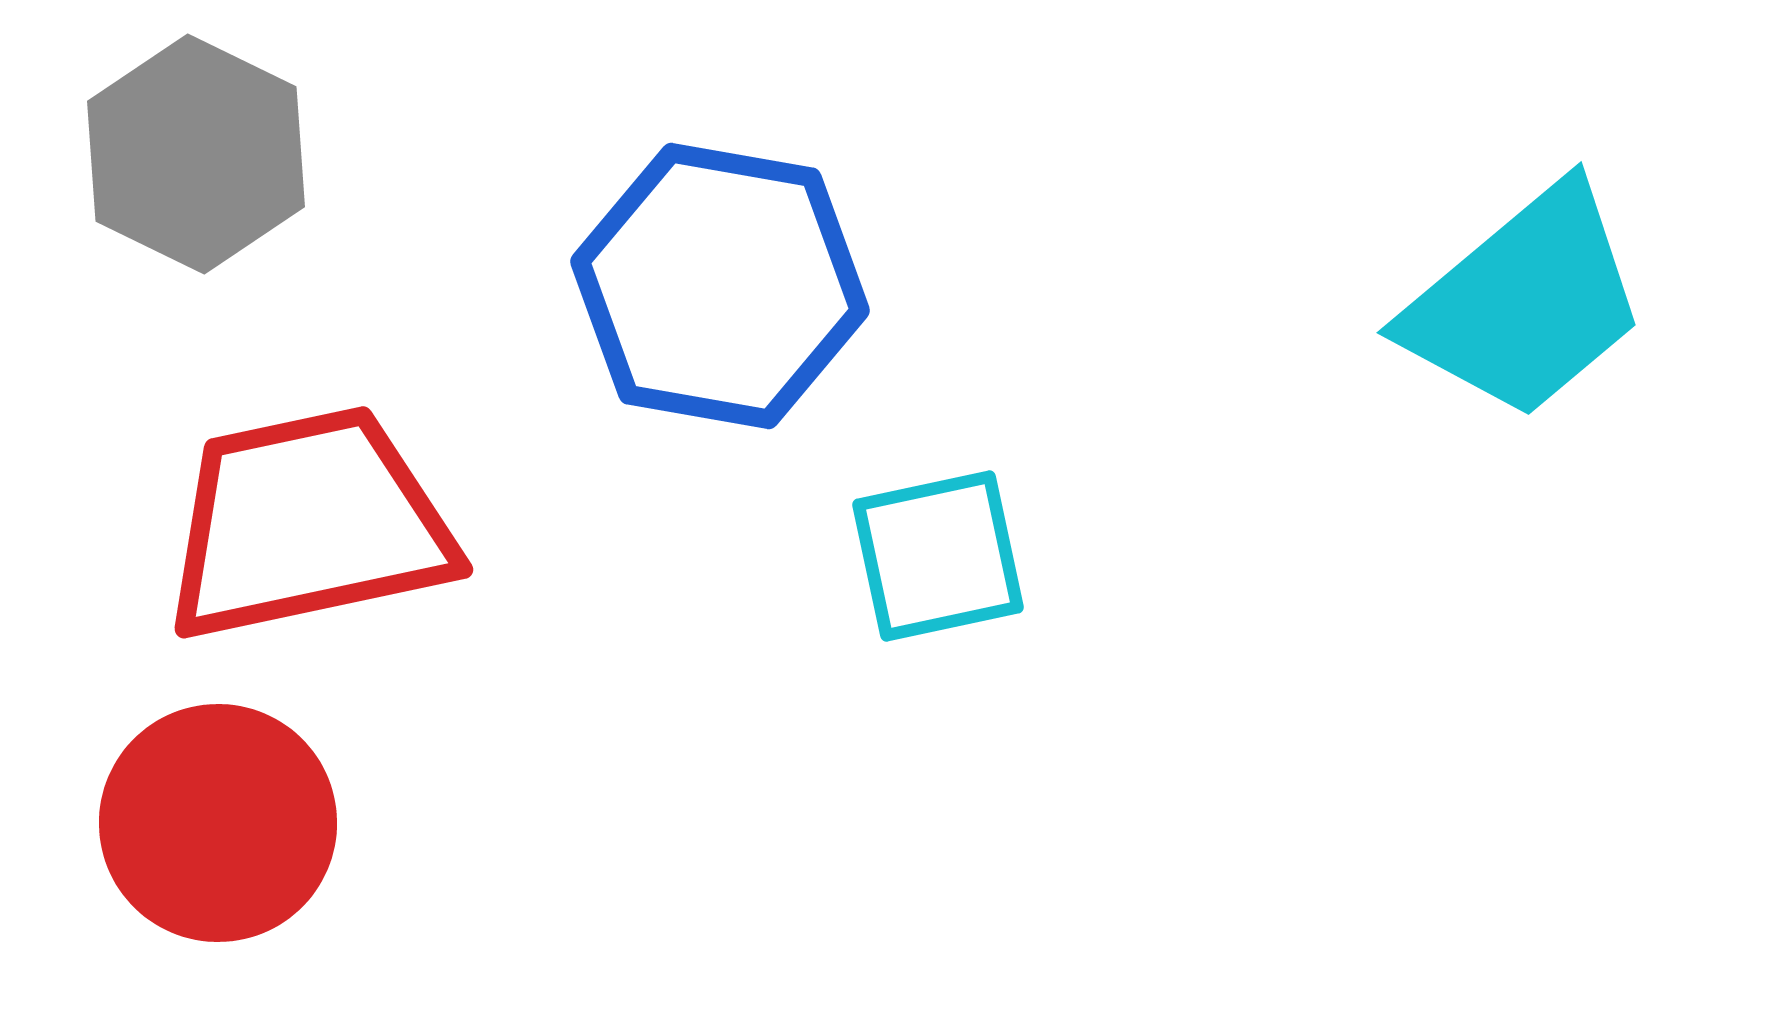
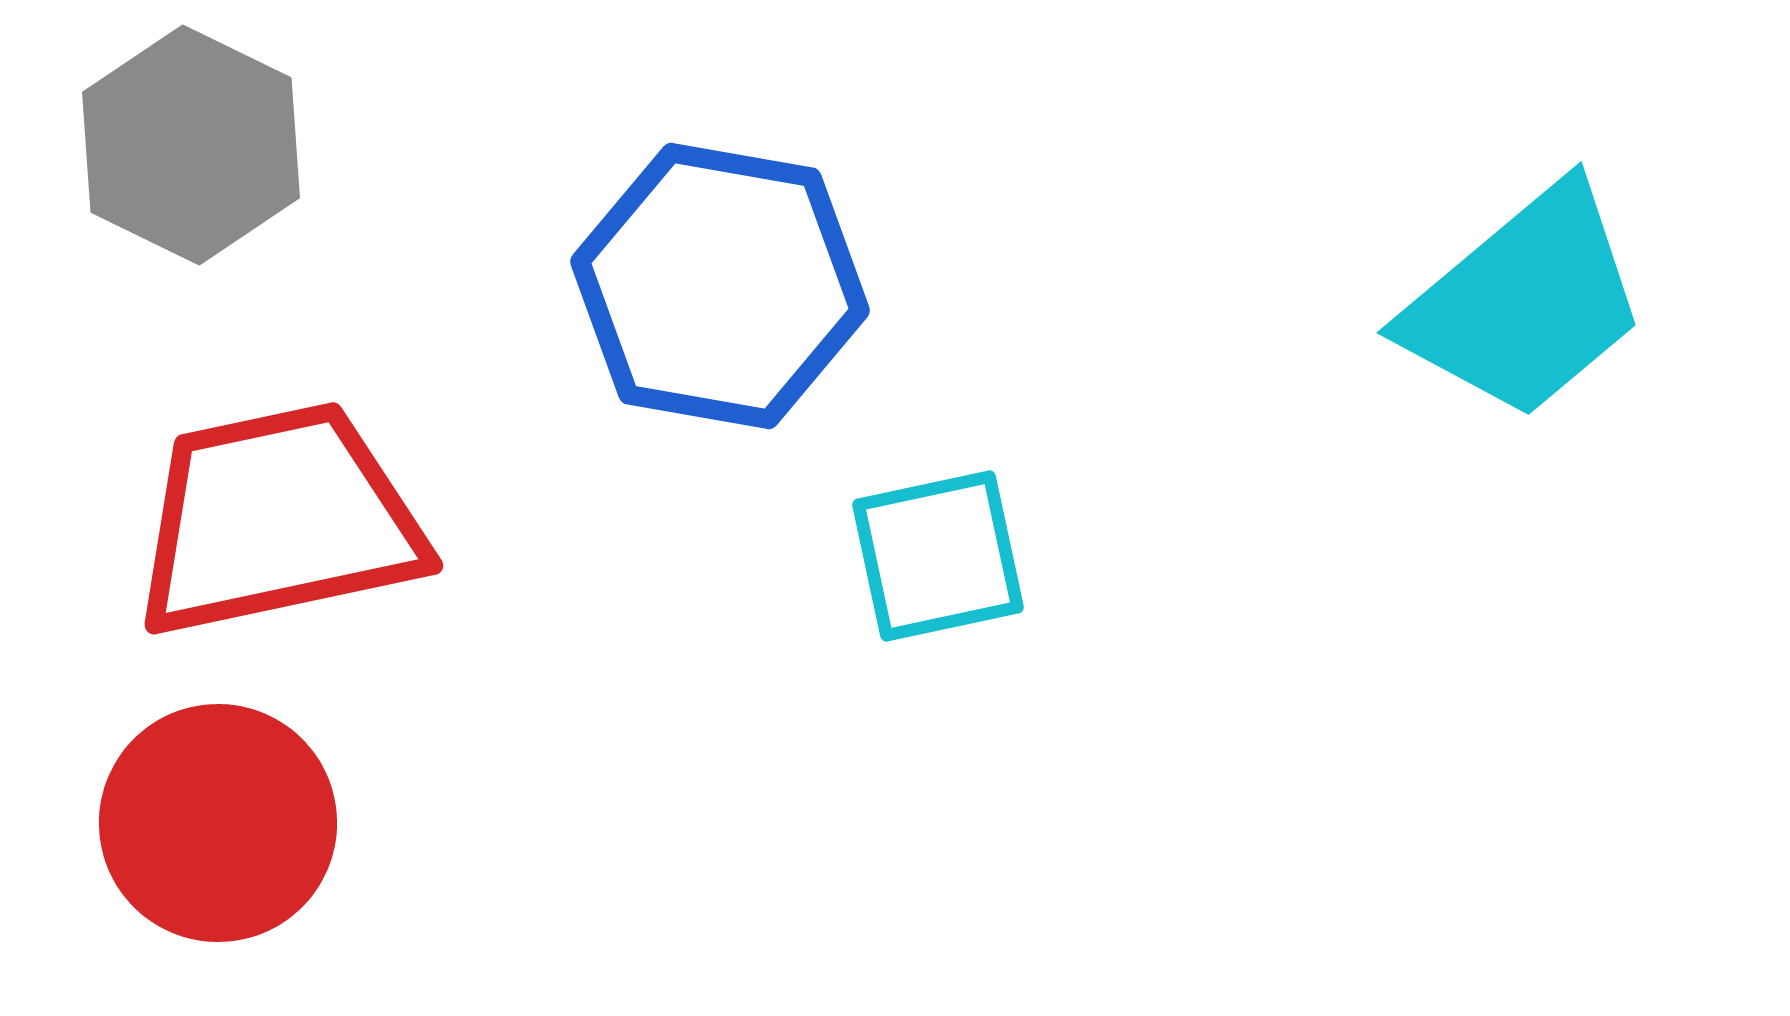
gray hexagon: moved 5 px left, 9 px up
red trapezoid: moved 30 px left, 4 px up
